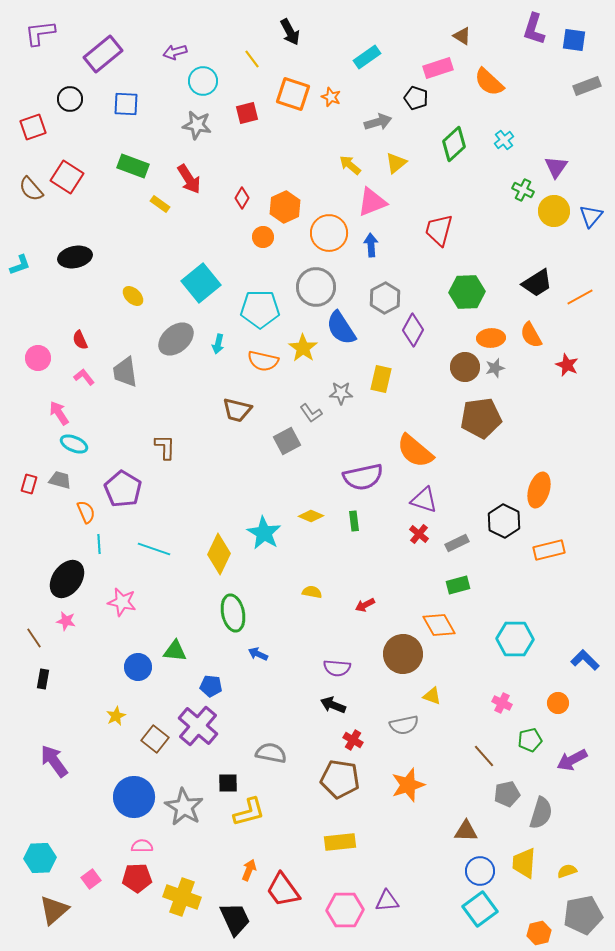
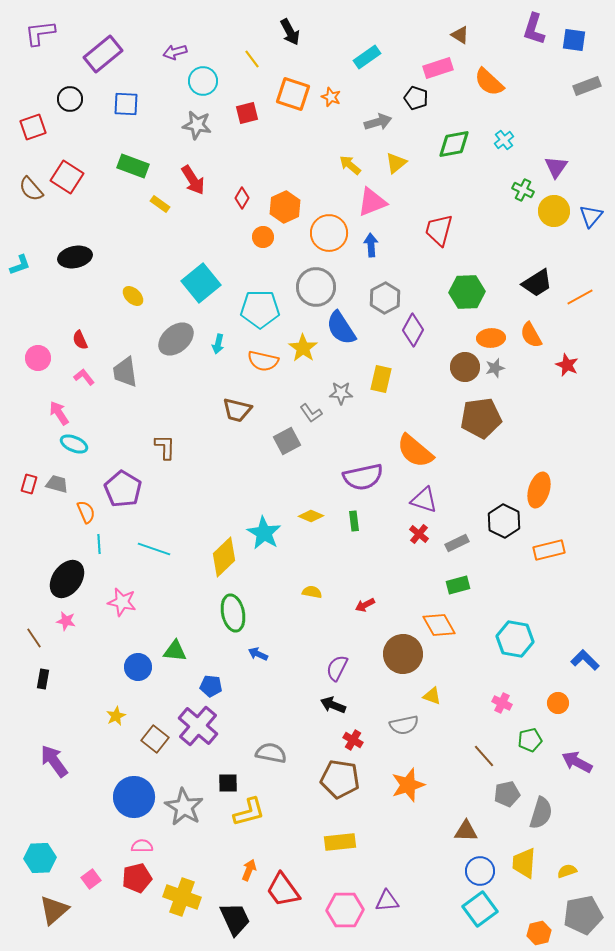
brown triangle at (462, 36): moved 2 px left, 1 px up
green diamond at (454, 144): rotated 32 degrees clockwise
red arrow at (189, 179): moved 4 px right, 1 px down
gray trapezoid at (60, 480): moved 3 px left, 4 px down
yellow diamond at (219, 554): moved 5 px right, 3 px down; rotated 21 degrees clockwise
cyan hexagon at (515, 639): rotated 9 degrees clockwise
purple semicircle at (337, 668): rotated 112 degrees clockwise
purple arrow at (572, 760): moved 5 px right, 2 px down; rotated 56 degrees clockwise
red pentagon at (137, 878): rotated 12 degrees counterclockwise
